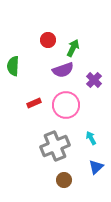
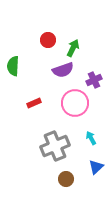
purple cross: rotated 21 degrees clockwise
pink circle: moved 9 px right, 2 px up
brown circle: moved 2 px right, 1 px up
